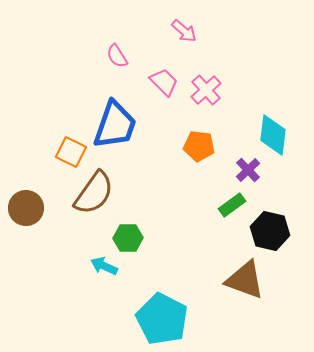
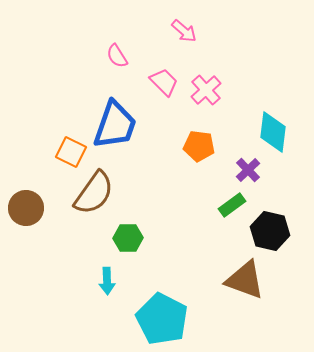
cyan diamond: moved 3 px up
cyan arrow: moved 3 px right, 15 px down; rotated 116 degrees counterclockwise
